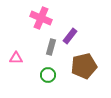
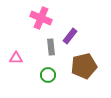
gray rectangle: rotated 21 degrees counterclockwise
